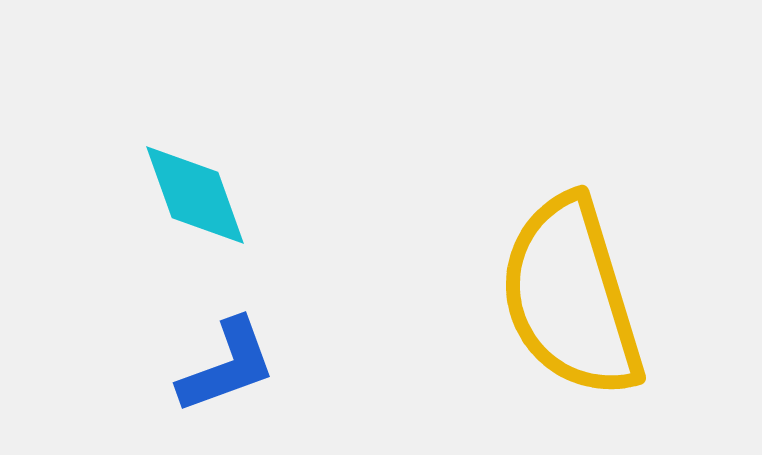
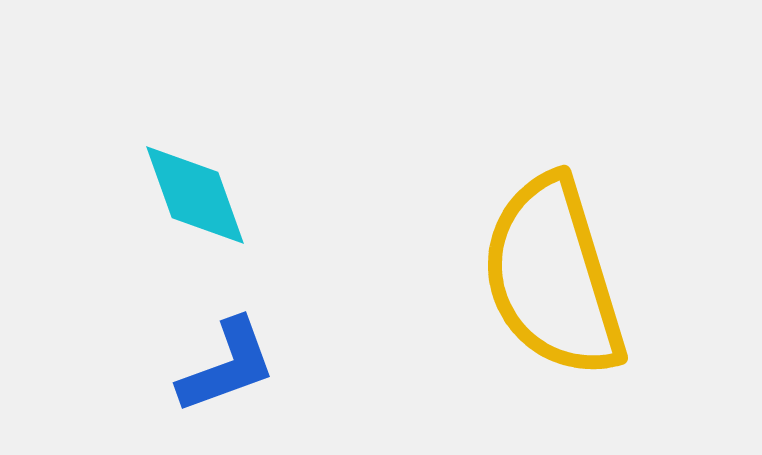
yellow semicircle: moved 18 px left, 20 px up
